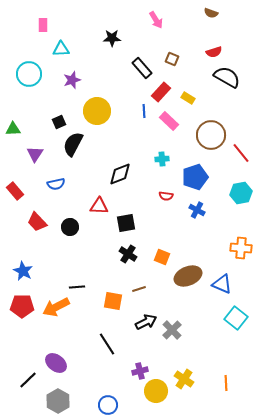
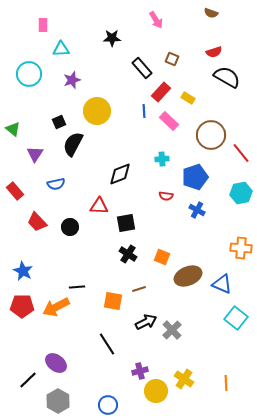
green triangle at (13, 129): rotated 42 degrees clockwise
